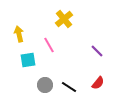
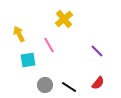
yellow arrow: rotated 14 degrees counterclockwise
